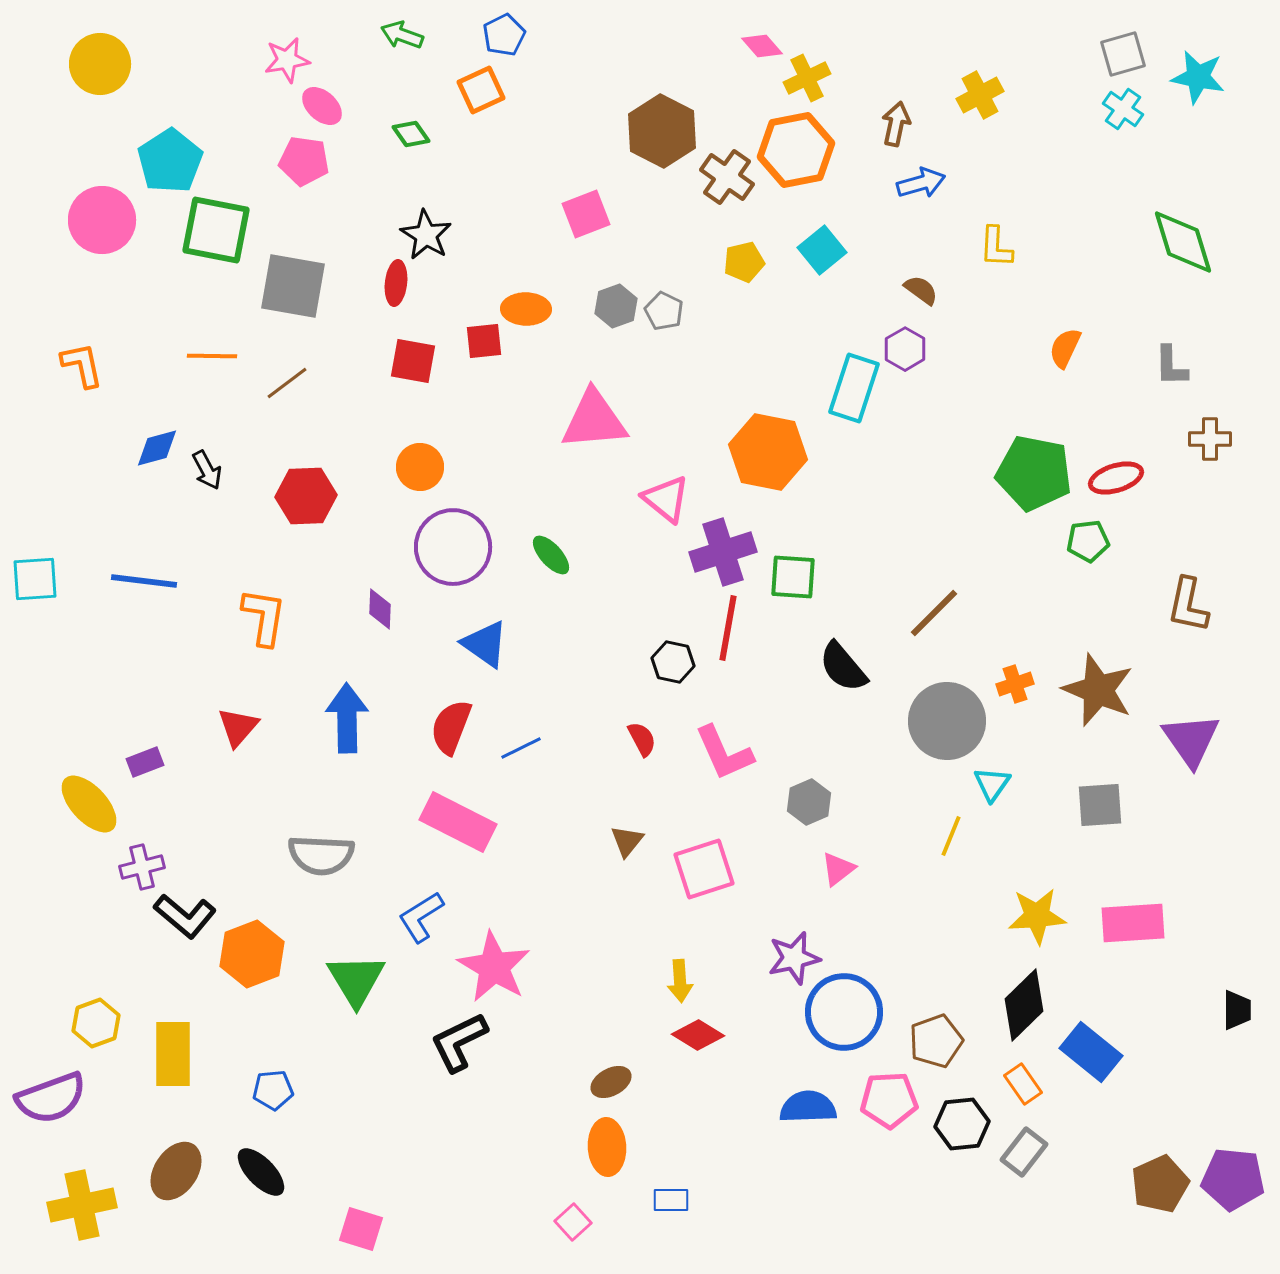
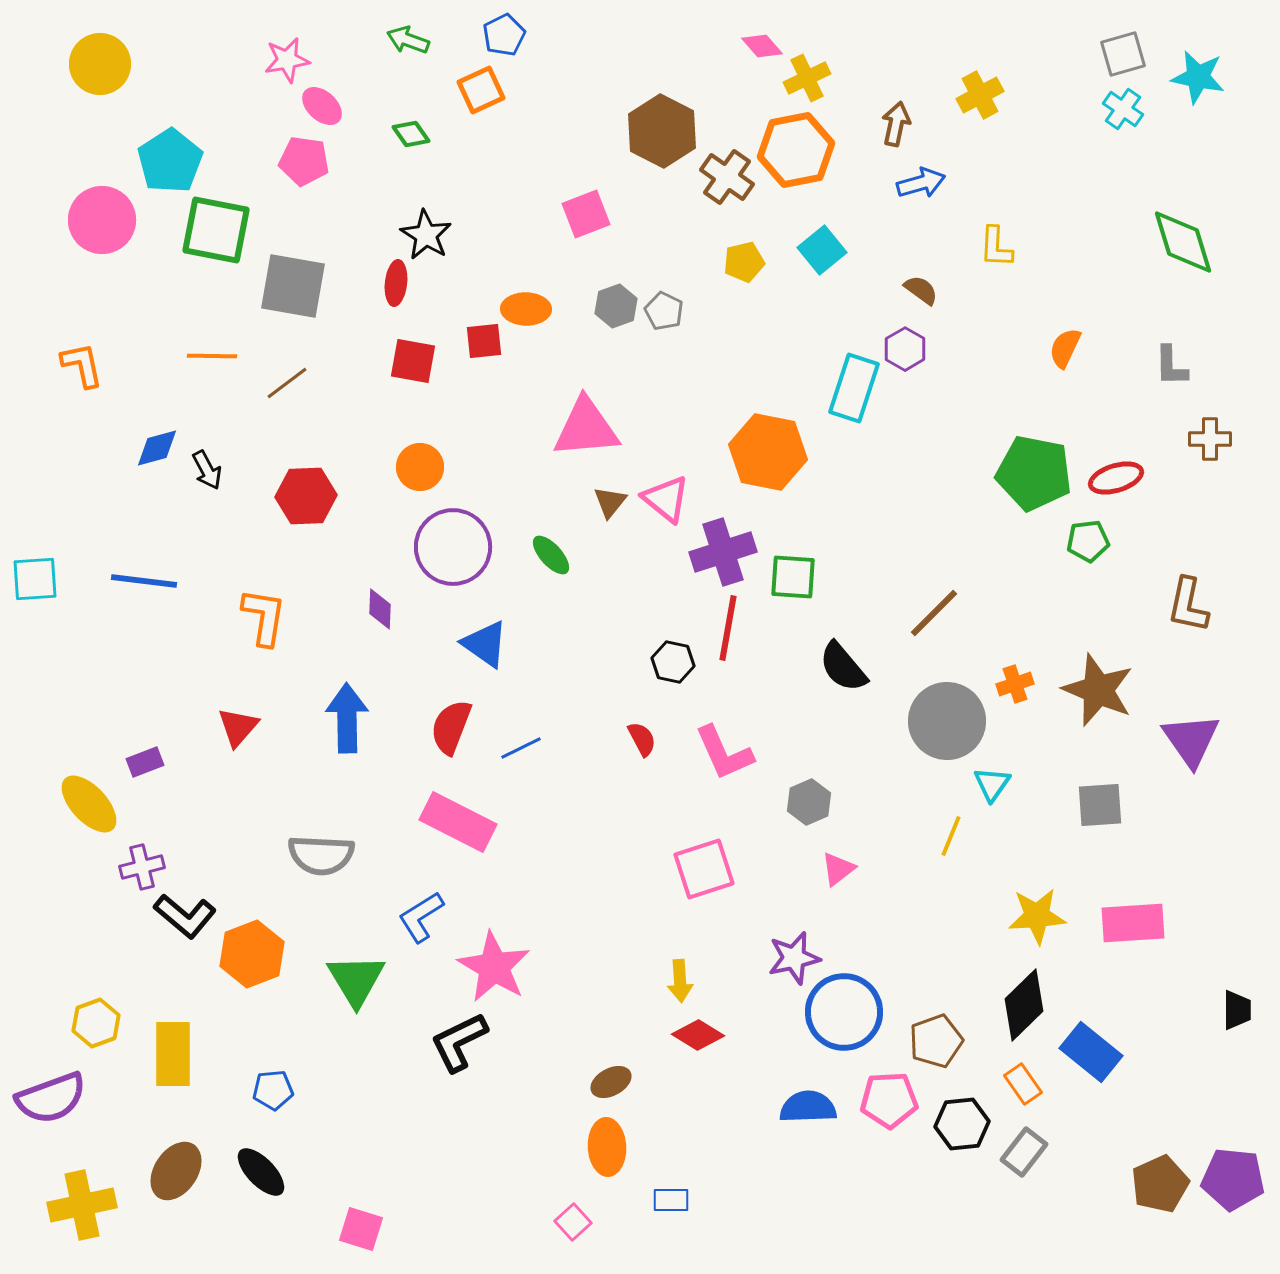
green arrow at (402, 35): moved 6 px right, 5 px down
pink triangle at (594, 420): moved 8 px left, 8 px down
brown triangle at (627, 841): moved 17 px left, 339 px up
